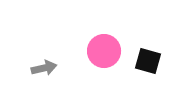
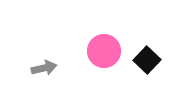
black square: moved 1 px left, 1 px up; rotated 28 degrees clockwise
